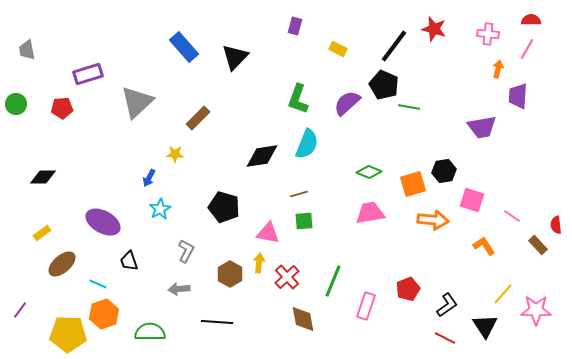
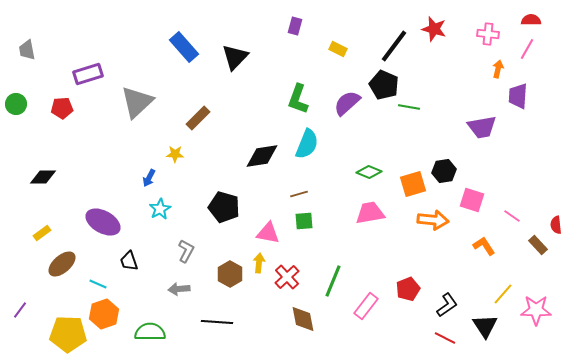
pink rectangle at (366, 306): rotated 20 degrees clockwise
